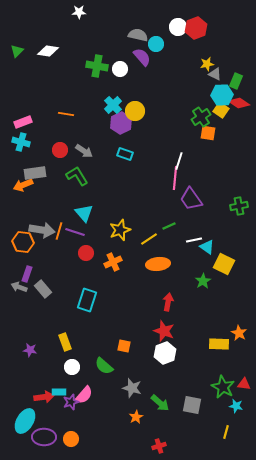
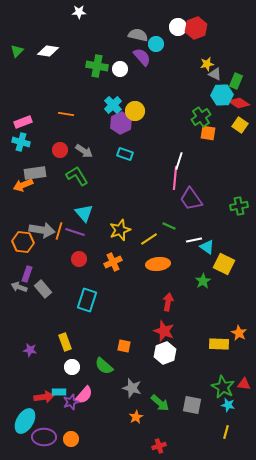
yellow square at (221, 110): moved 19 px right, 15 px down
green line at (169, 226): rotated 48 degrees clockwise
red circle at (86, 253): moved 7 px left, 6 px down
cyan star at (236, 406): moved 8 px left, 1 px up
